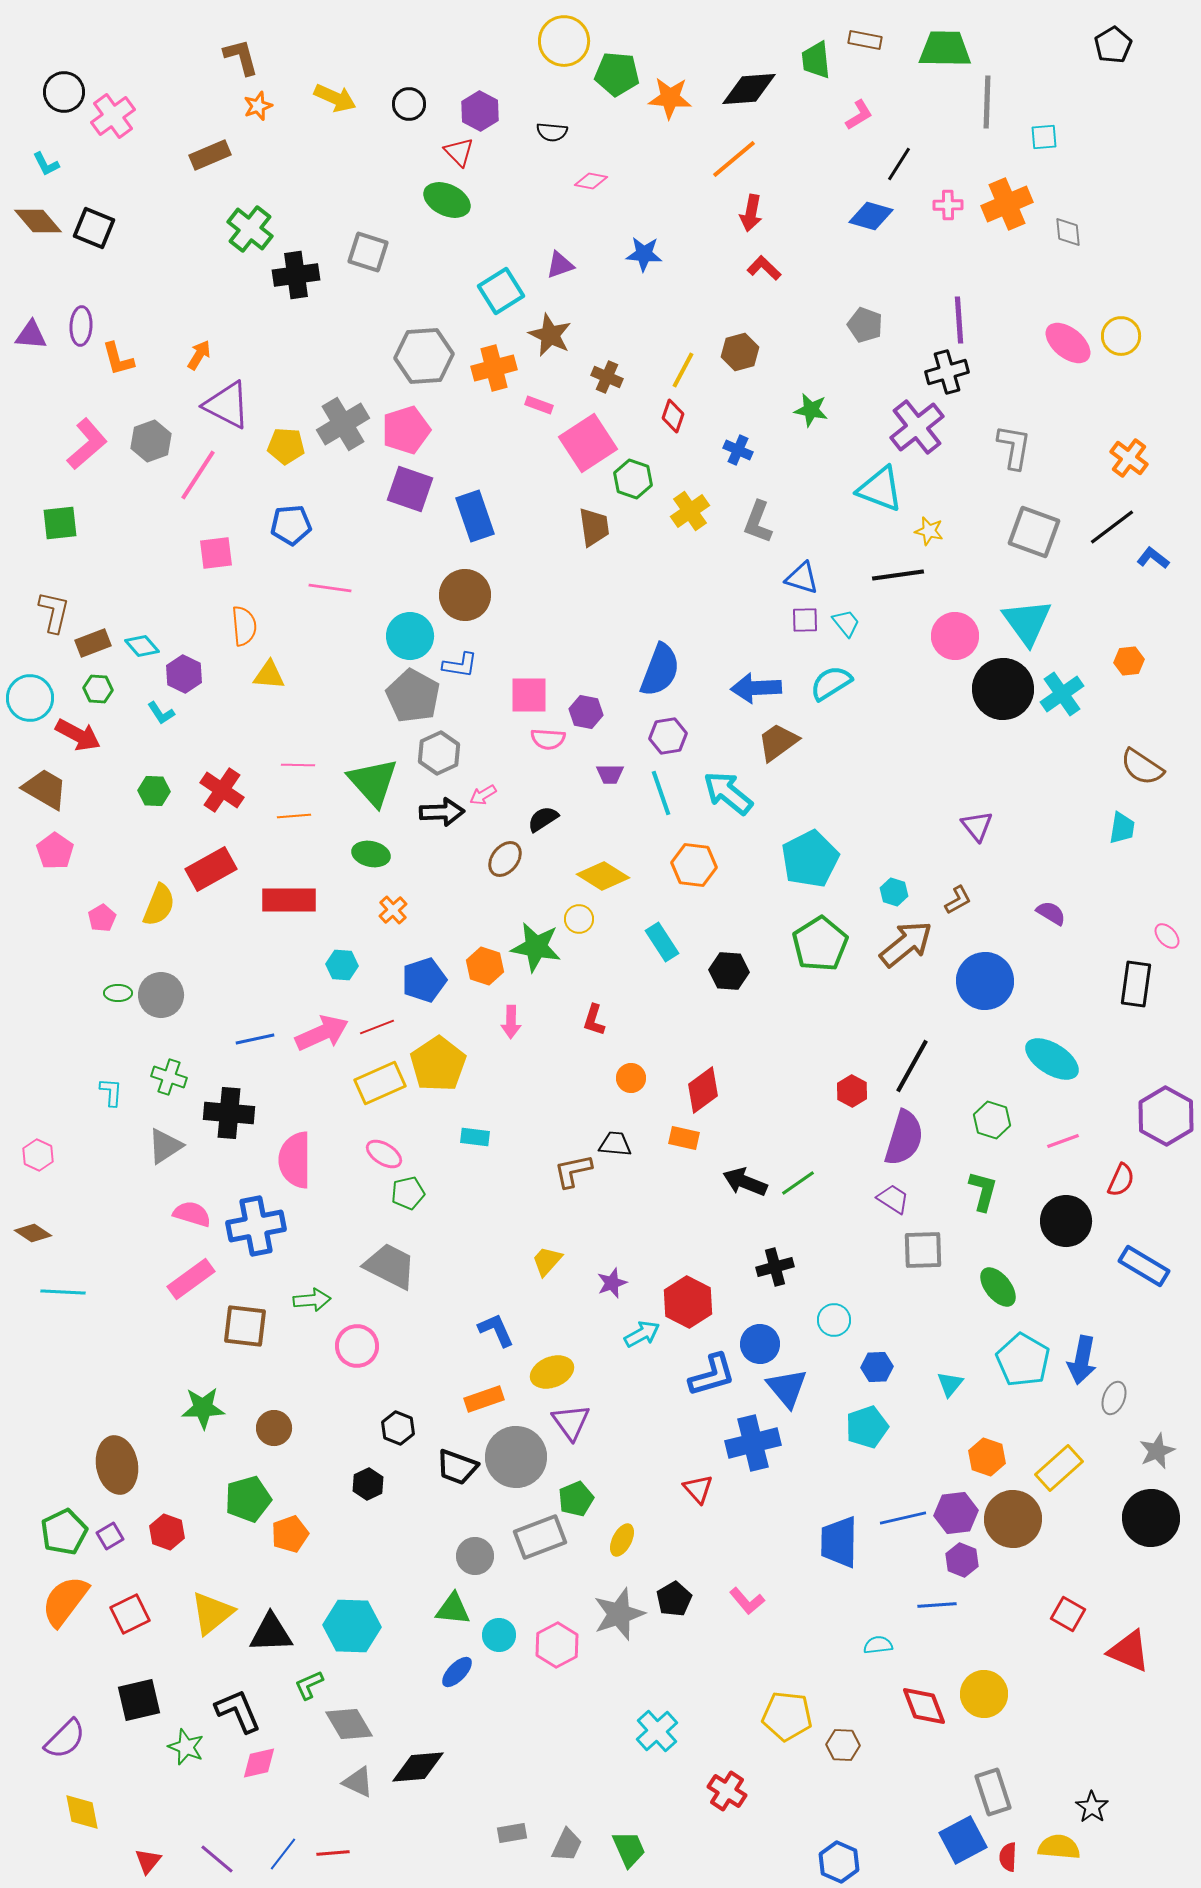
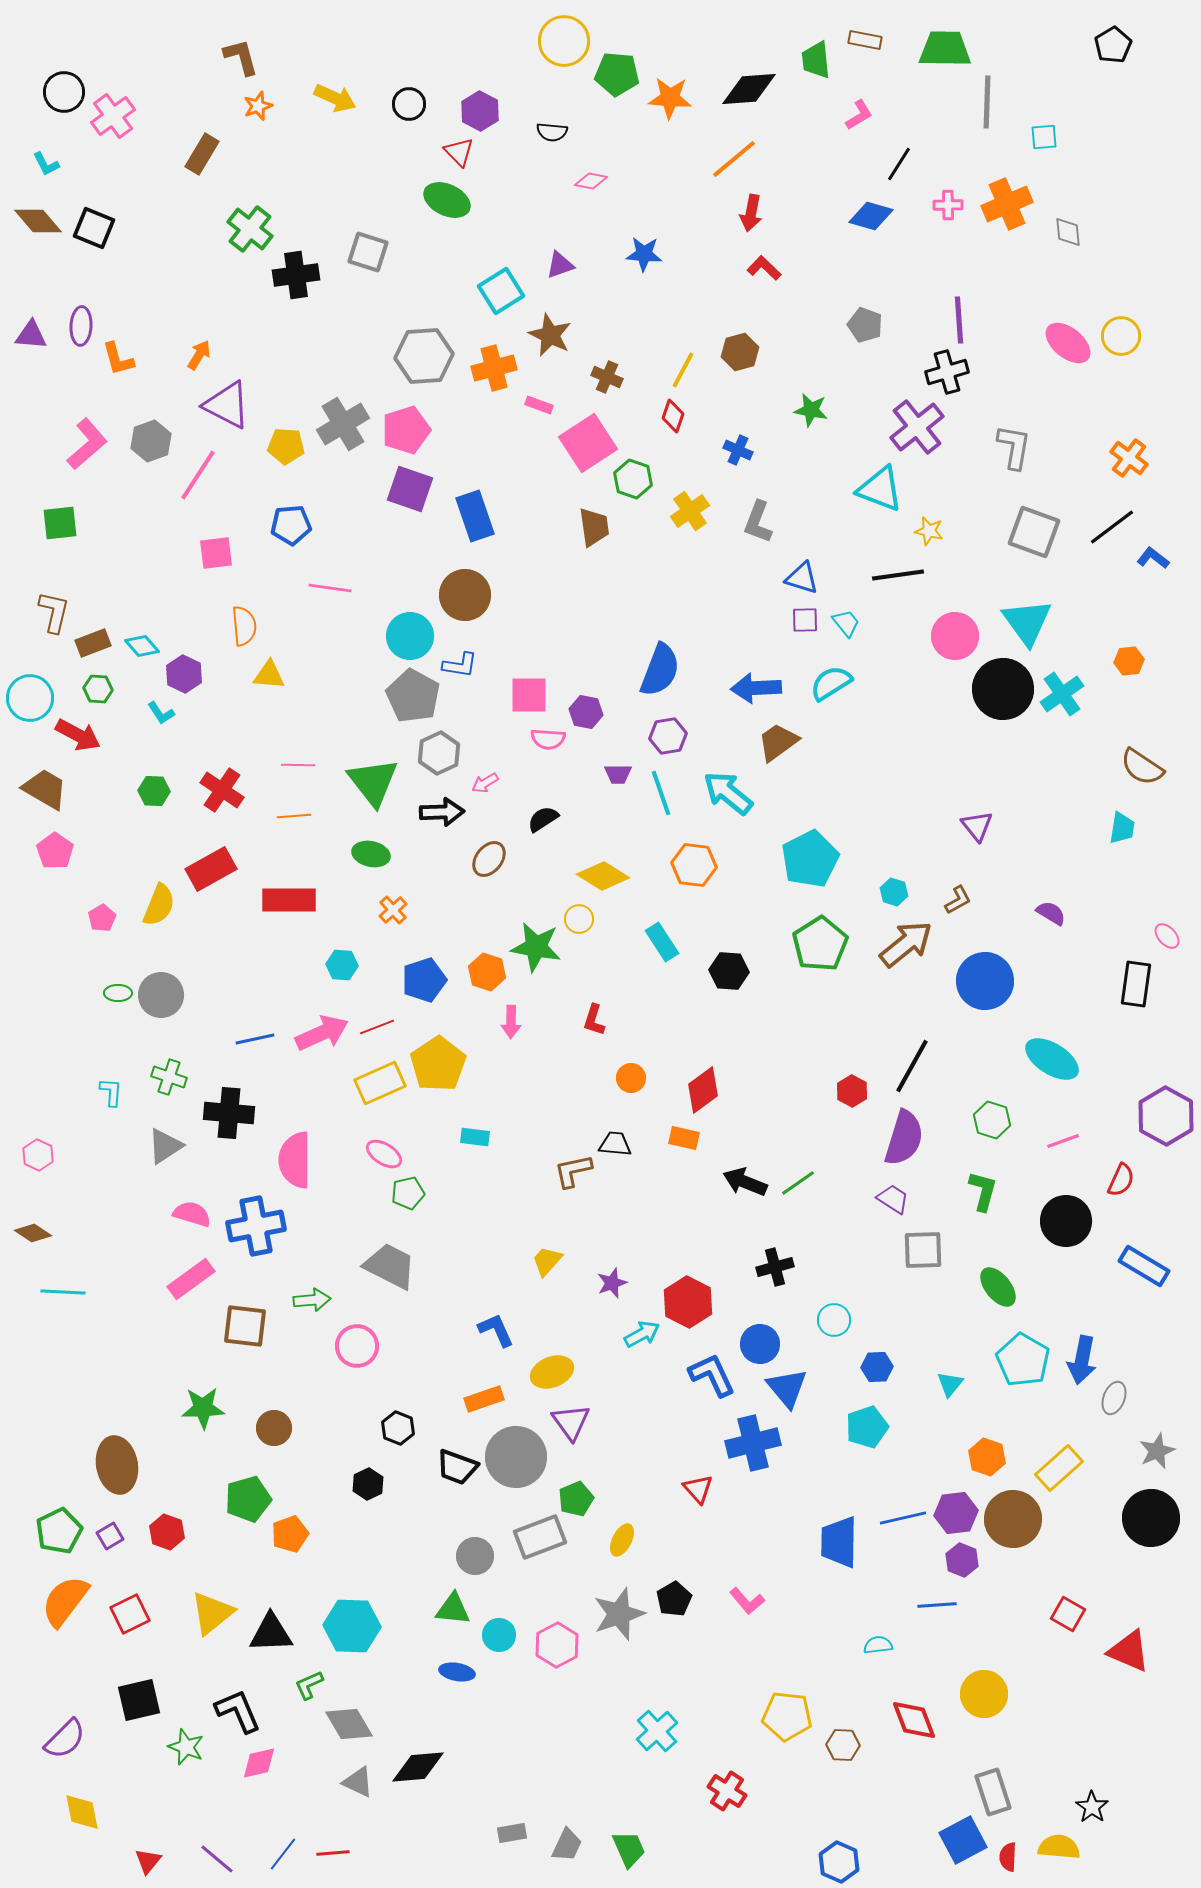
brown rectangle at (210, 155): moved 8 px left, 1 px up; rotated 36 degrees counterclockwise
purple trapezoid at (610, 774): moved 8 px right
green triangle at (373, 782): rotated 4 degrees clockwise
pink arrow at (483, 795): moved 2 px right, 12 px up
brown ellipse at (505, 859): moved 16 px left
orange hexagon at (485, 966): moved 2 px right, 6 px down
blue L-shape at (712, 1375): rotated 99 degrees counterclockwise
green pentagon at (64, 1532): moved 5 px left, 1 px up
blue ellipse at (457, 1672): rotated 56 degrees clockwise
red diamond at (924, 1706): moved 10 px left, 14 px down
